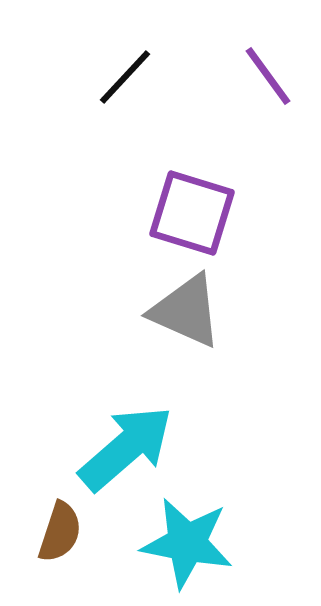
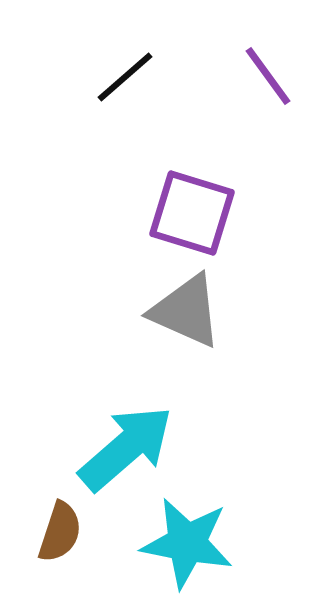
black line: rotated 6 degrees clockwise
